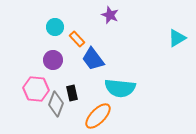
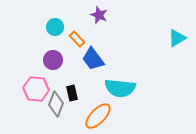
purple star: moved 11 px left
